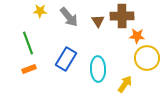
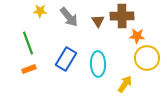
cyan ellipse: moved 5 px up
